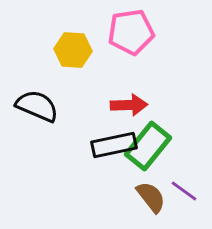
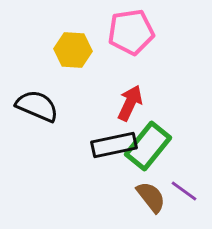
red arrow: moved 1 px right, 2 px up; rotated 63 degrees counterclockwise
